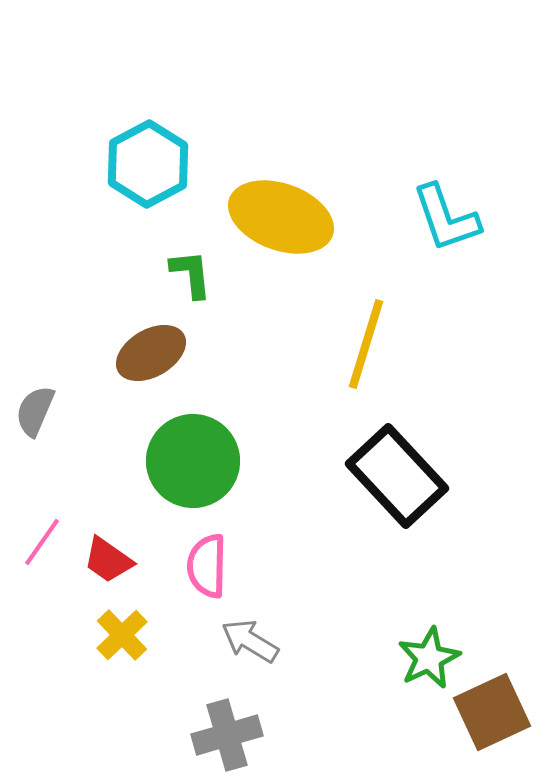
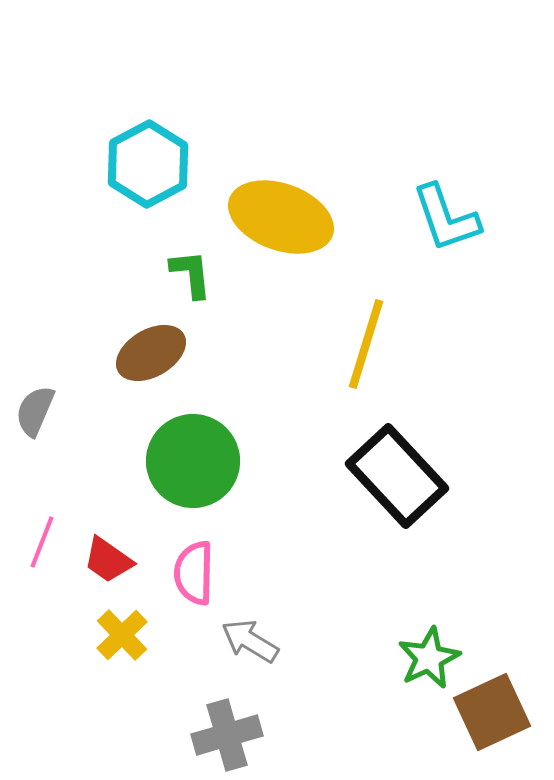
pink line: rotated 14 degrees counterclockwise
pink semicircle: moved 13 px left, 7 px down
